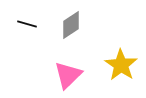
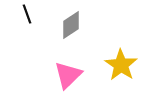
black line: moved 10 px up; rotated 54 degrees clockwise
